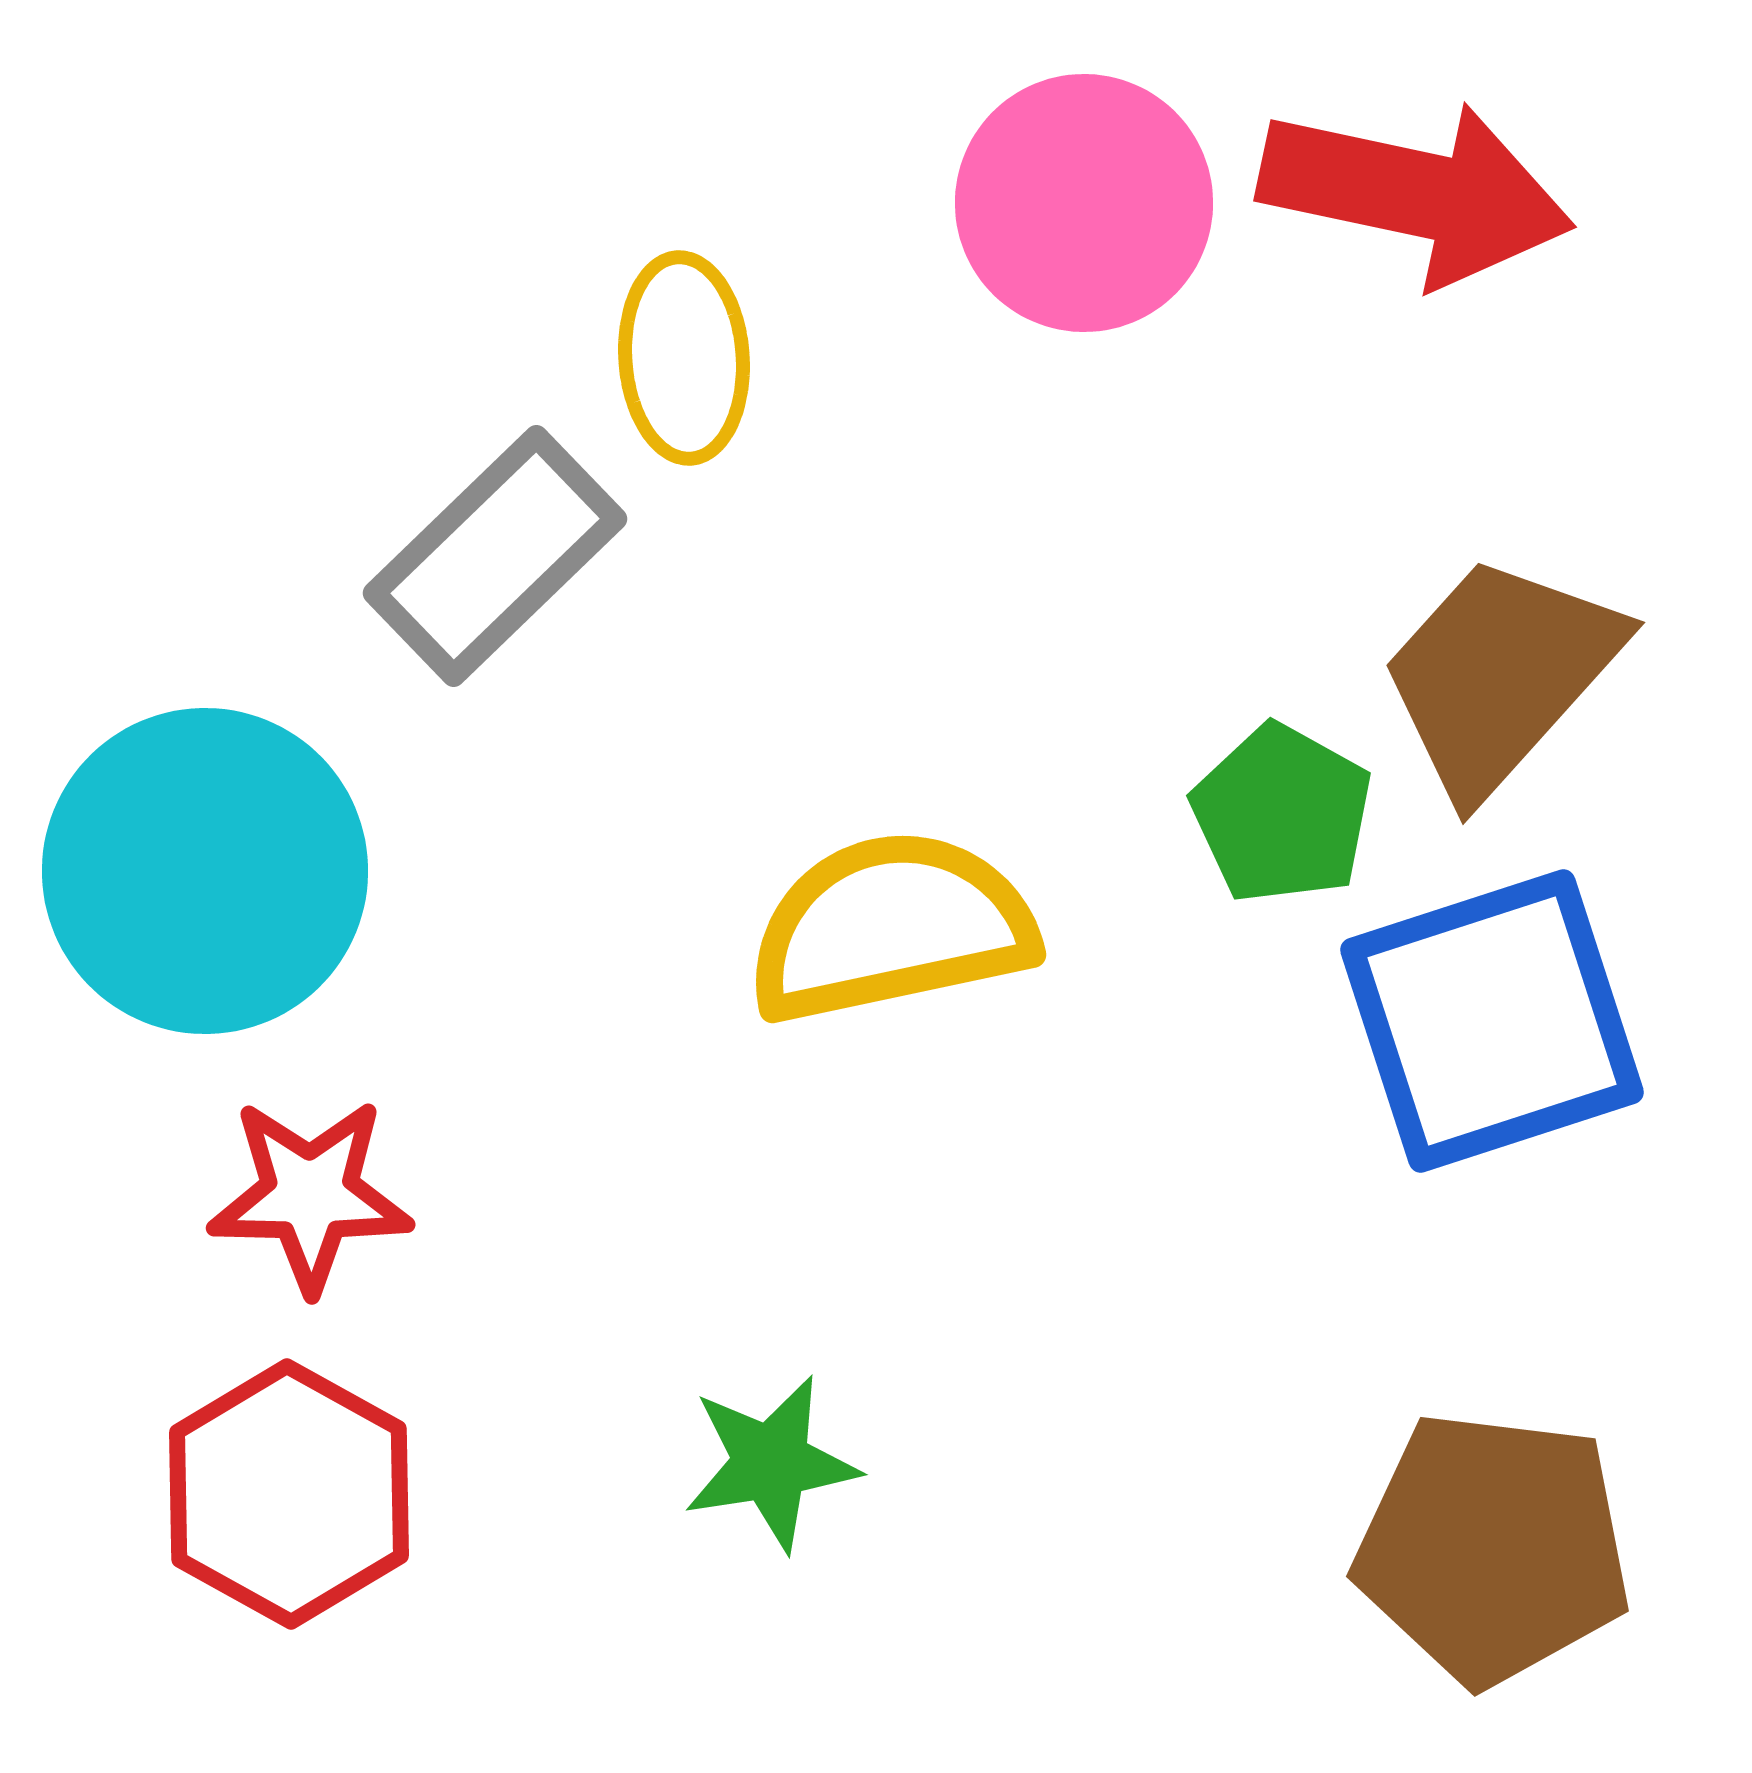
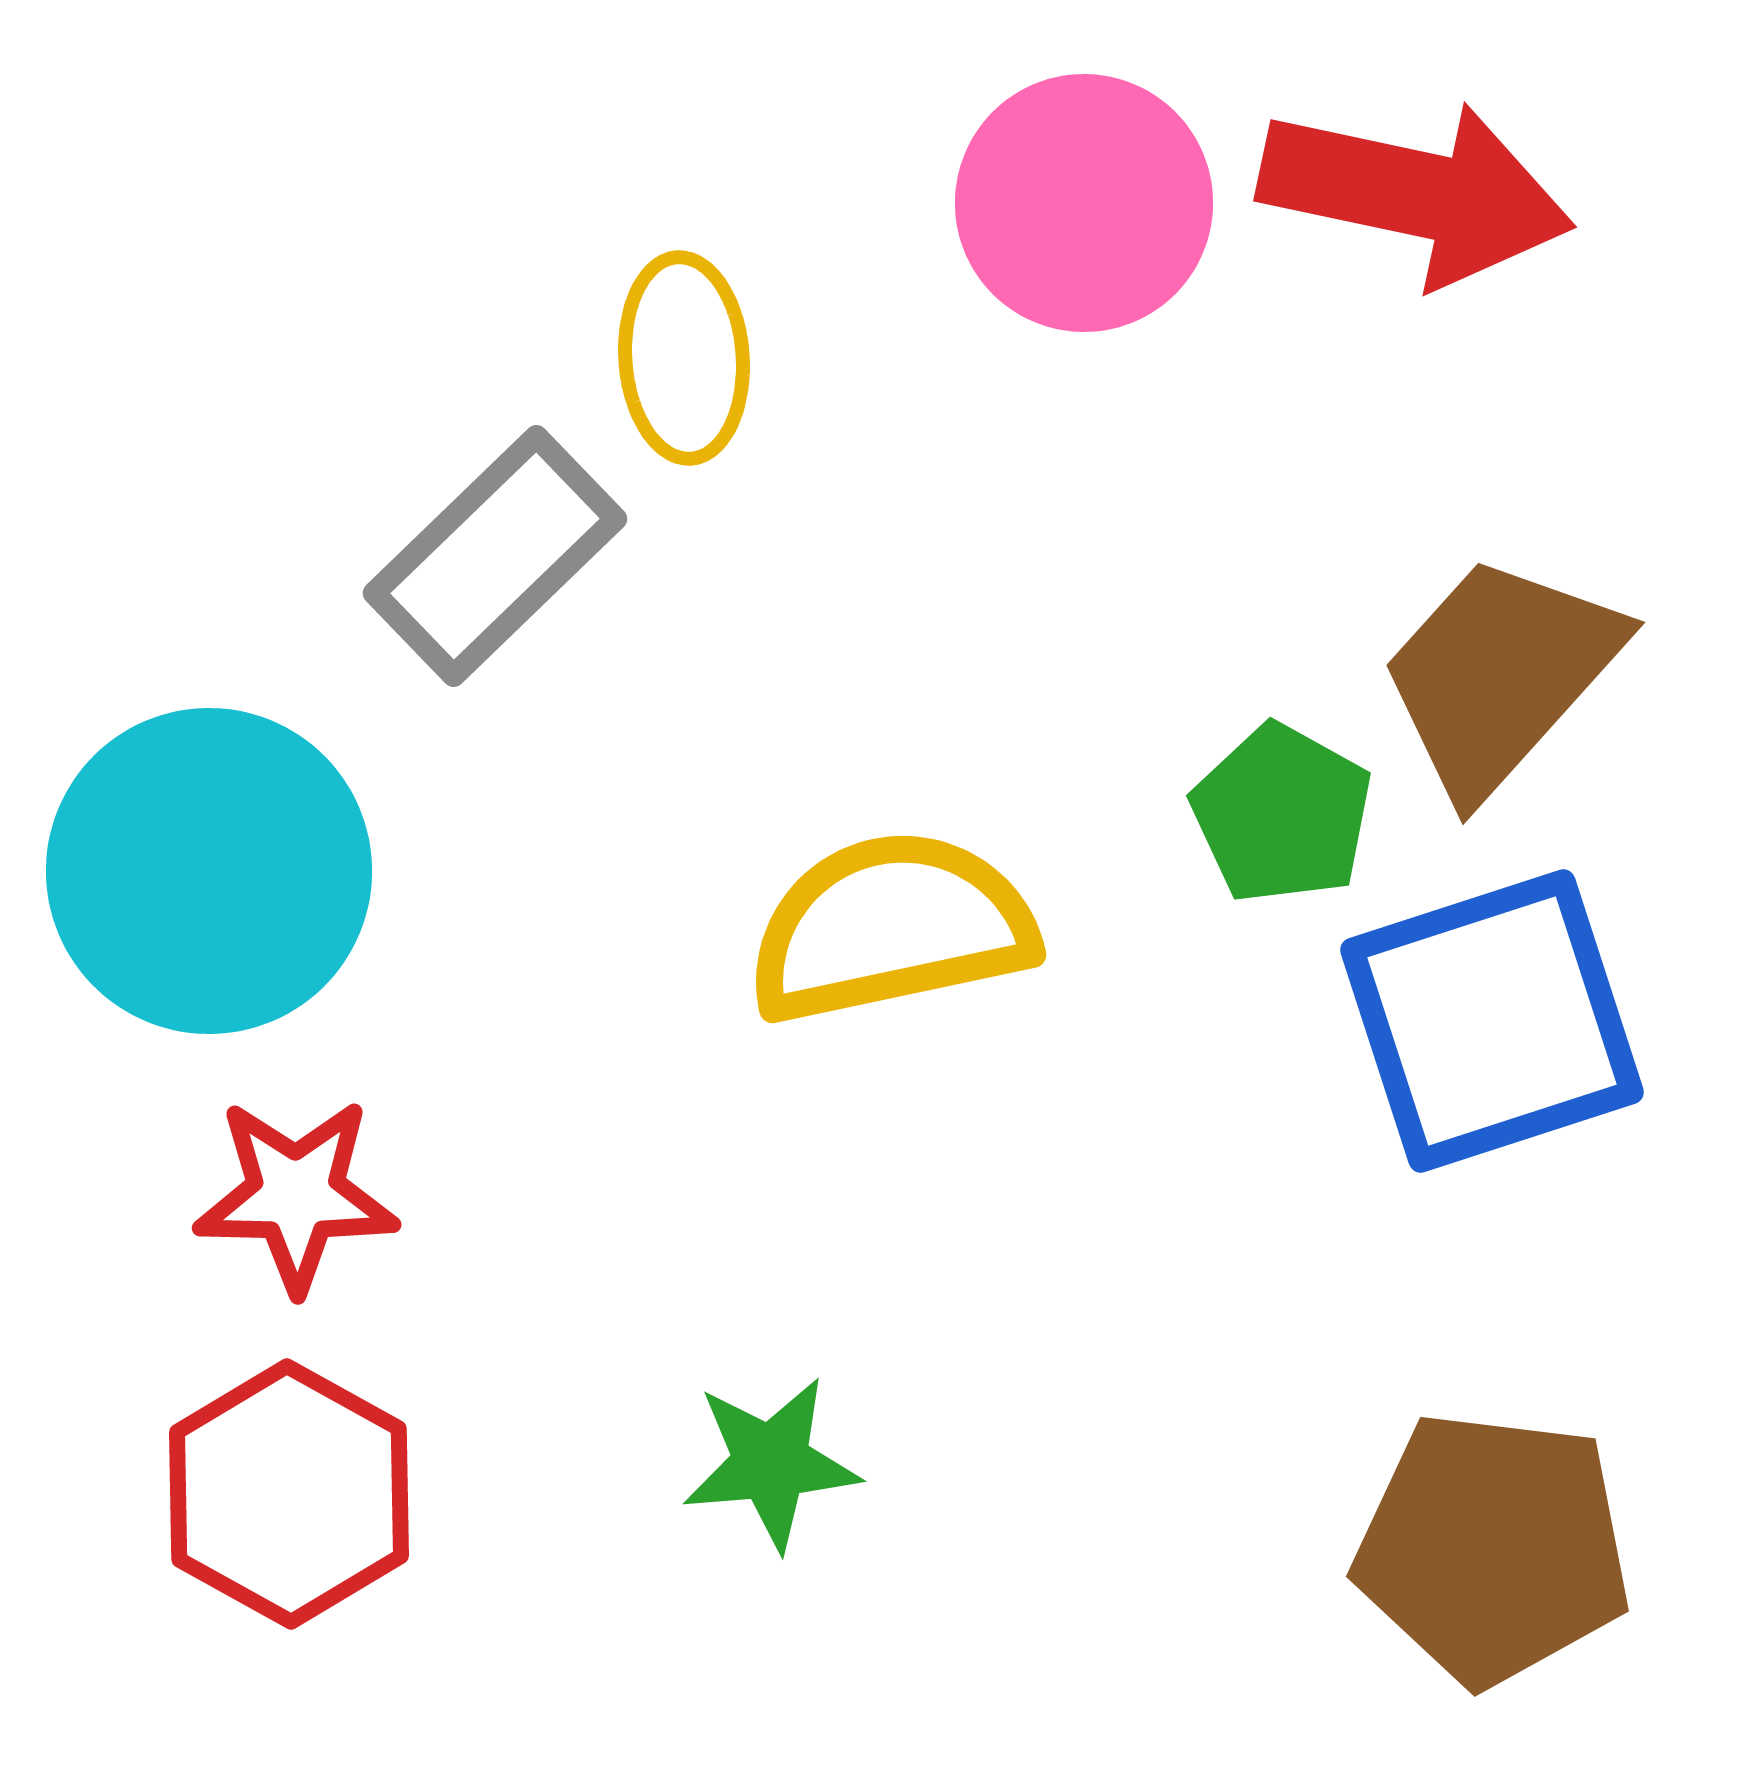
cyan circle: moved 4 px right
red star: moved 14 px left
green star: rotated 4 degrees clockwise
